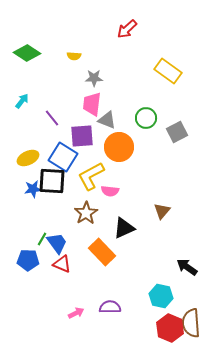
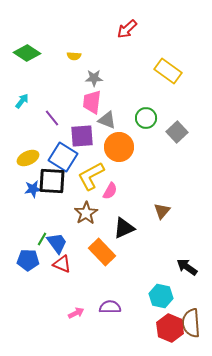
pink trapezoid: moved 2 px up
gray square: rotated 15 degrees counterclockwise
pink semicircle: rotated 66 degrees counterclockwise
